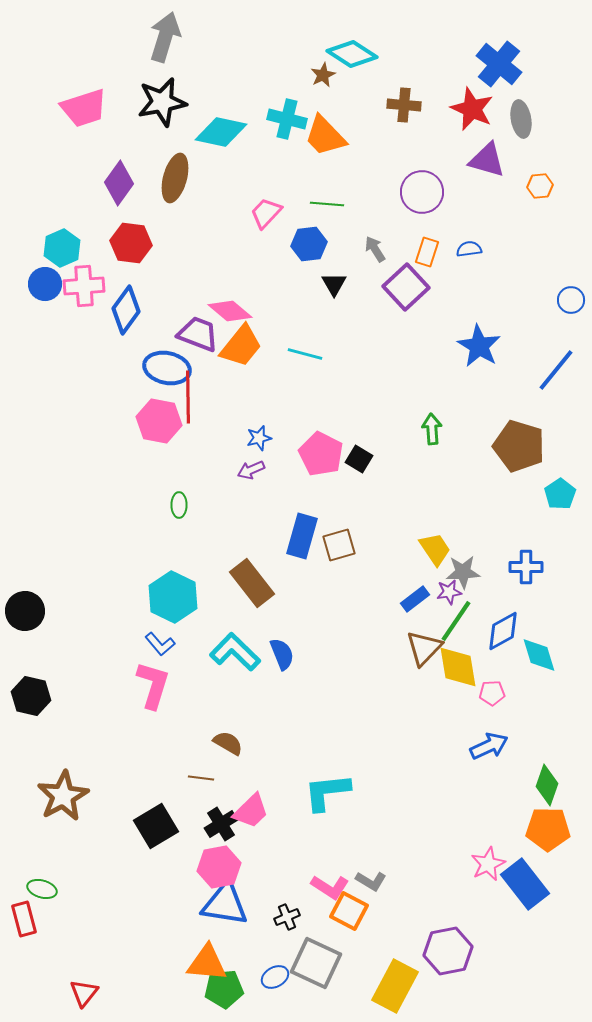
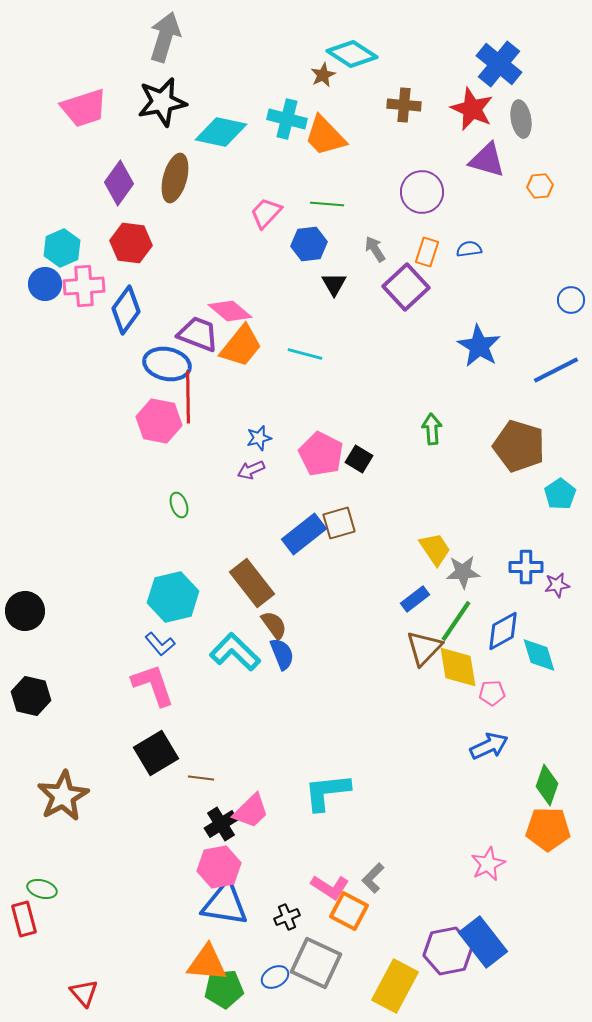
blue ellipse at (167, 368): moved 4 px up
blue line at (556, 370): rotated 24 degrees clockwise
green ellipse at (179, 505): rotated 20 degrees counterclockwise
blue rectangle at (302, 536): moved 2 px right, 2 px up; rotated 36 degrees clockwise
brown square at (339, 545): moved 22 px up
purple star at (449, 592): moved 108 px right, 7 px up
cyan hexagon at (173, 597): rotated 21 degrees clockwise
pink L-shape at (153, 685): rotated 36 degrees counterclockwise
brown semicircle at (228, 743): moved 46 px right, 118 px up; rotated 24 degrees clockwise
black square at (156, 826): moved 73 px up
gray L-shape at (371, 881): moved 2 px right, 3 px up; rotated 104 degrees clockwise
blue rectangle at (525, 884): moved 42 px left, 58 px down
red triangle at (84, 993): rotated 20 degrees counterclockwise
